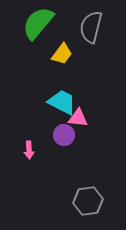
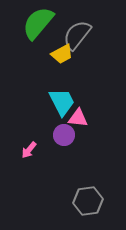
gray semicircle: moved 14 px left, 8 px down; rotated 24 degrees clockwise
yellow trapezoid: rotated 25 degrees clockwise
cyan trapezoid: rotated 36 degrees clockwise
pink arrow: rotated 42 degrees clockwise
